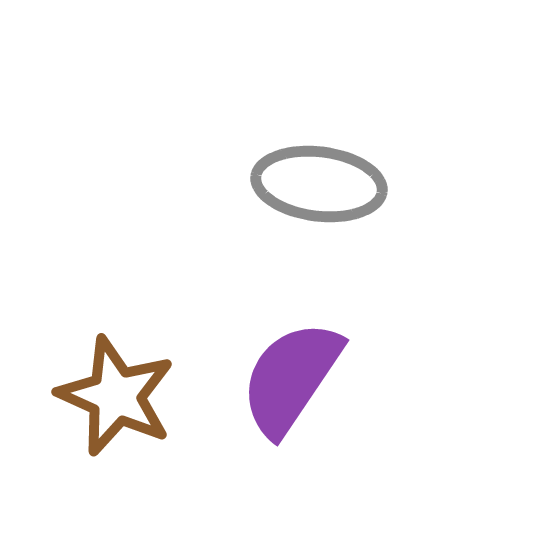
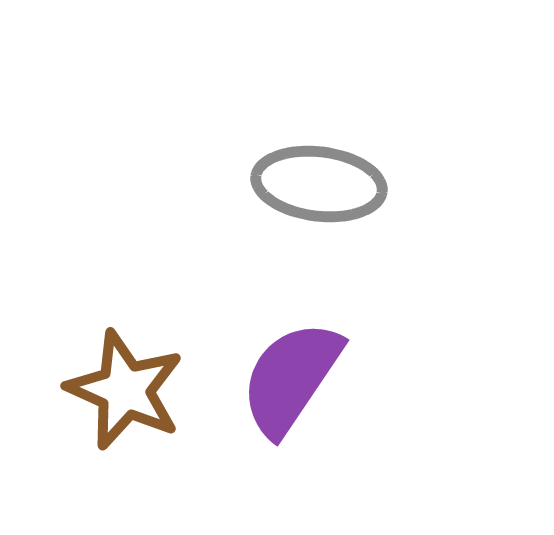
brown star: moved 9 px right, 6 px up
